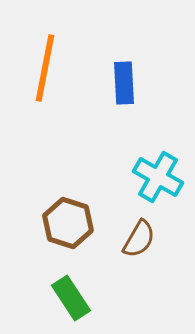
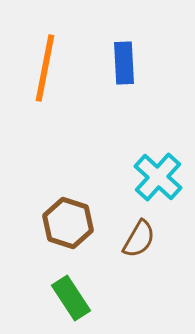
blue rectangle: moved 20 px up
cyan cross: rotated 12 degrees clockwise
